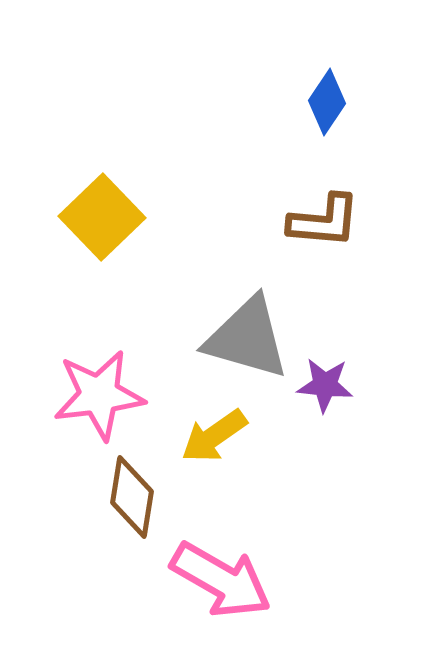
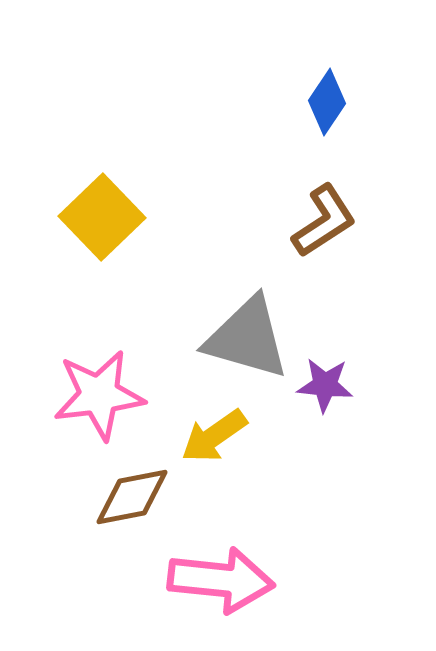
brown L-shape: rotated 38 degrees counterclockwise
brown diamond: rotated 70 degrees clockwise
pink arrow: rotated 24 degrees counterclockwise
